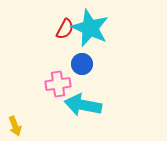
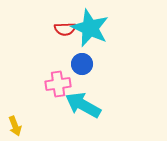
red semicircle: rotated 60 degrees clockwise
cyan arrow: rotated 18 degrees clockwise
